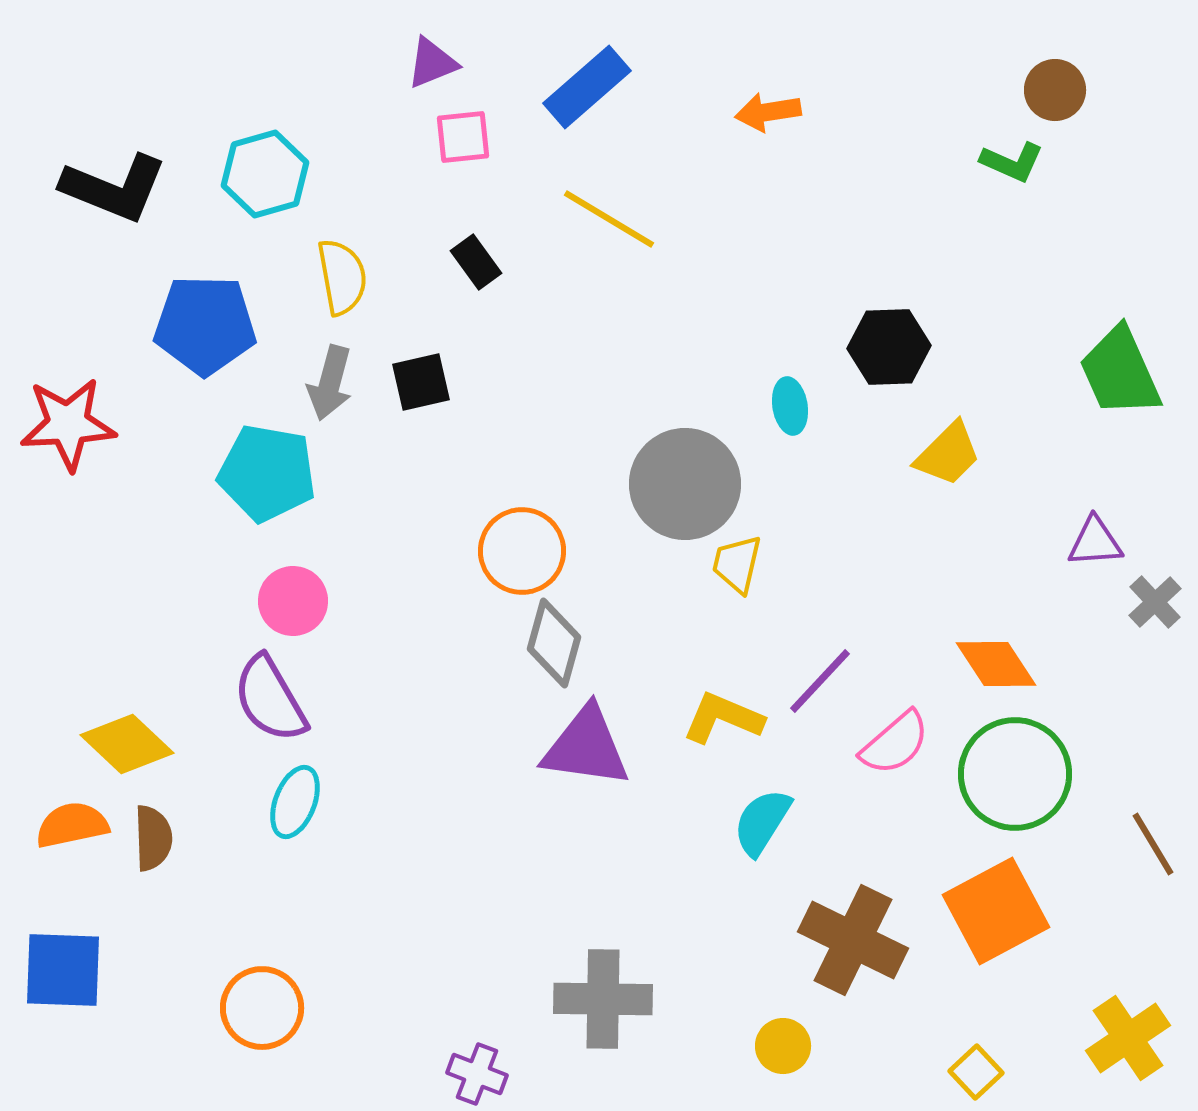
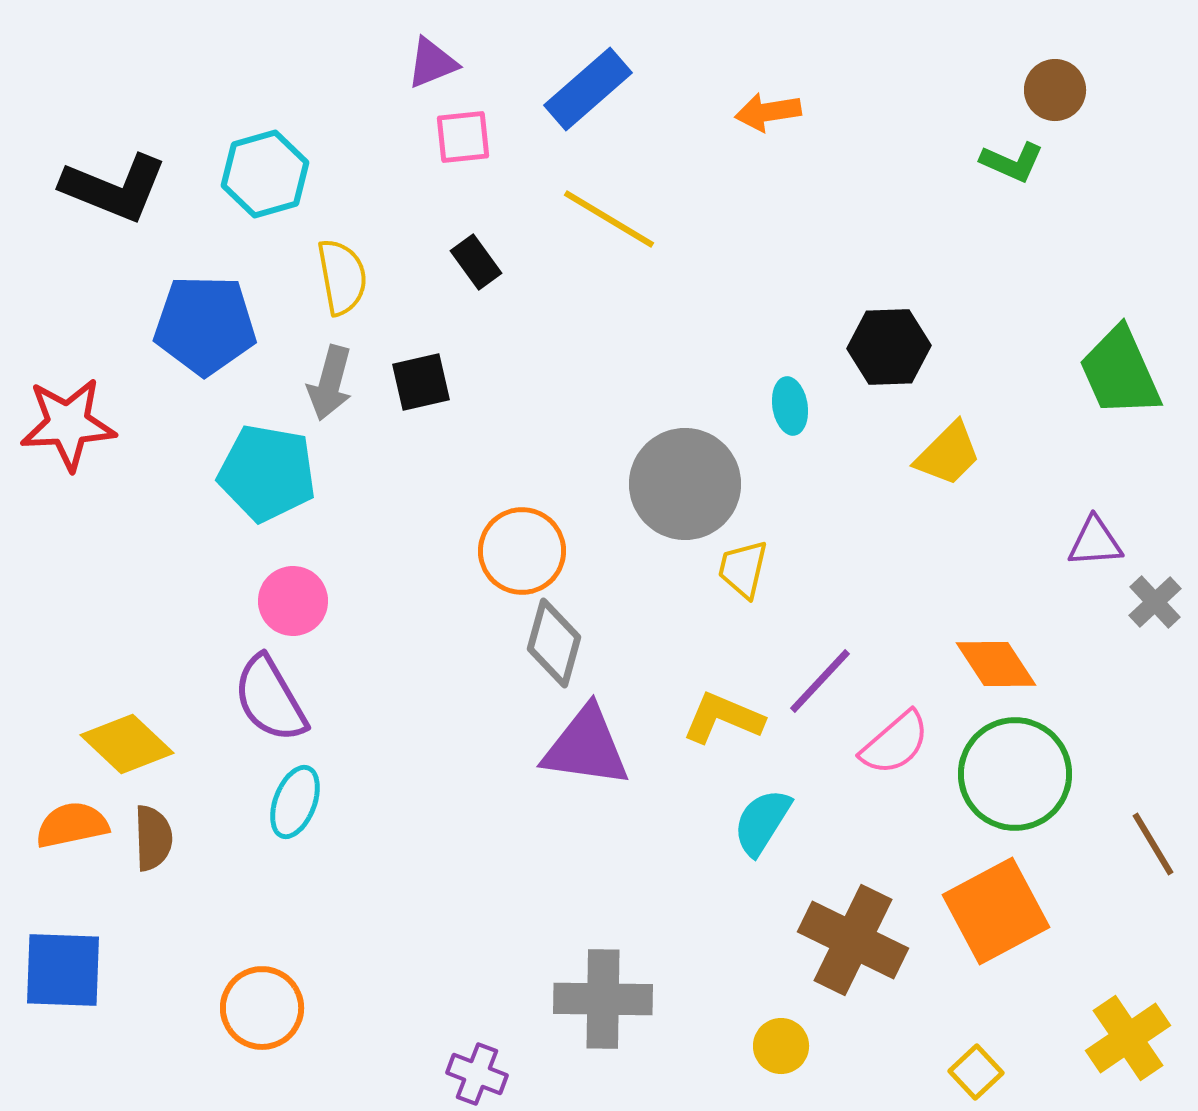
blue rectangle at (587, 87): moved 1 px right, 2 px down
yellow trapezoid at (737, 564): moved 6 px right, 5 px down
yellow circle at (783, 1046): moved 2 px left
